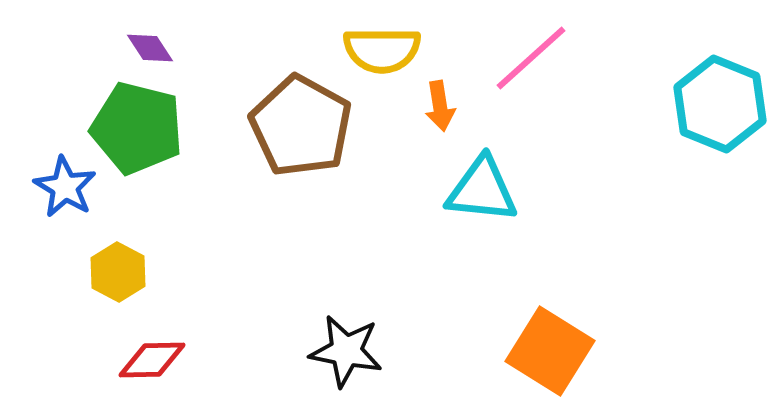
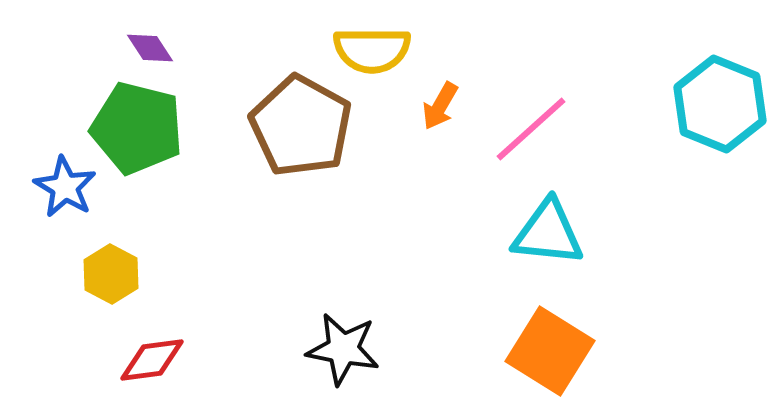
yellow semicircle: moved 10 px left
pink line: moved 71 px down
orange arrow: rotated 39 degrees clockwise
cyan triangle: moved 66 px right, 43 px down
yellow hexagon: moved 7 px left, 2 px down
black star: moved 3 px left, 2 px up
red diamond: rotated 6 degrees counterclockwise
